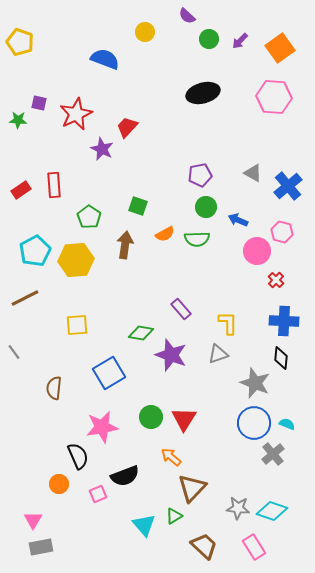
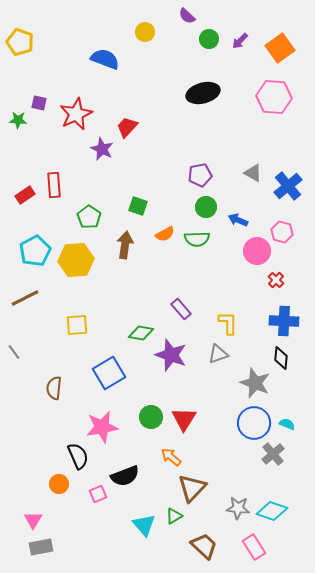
red rectangle at (21, 190): moved 4 px right, 5 px down
